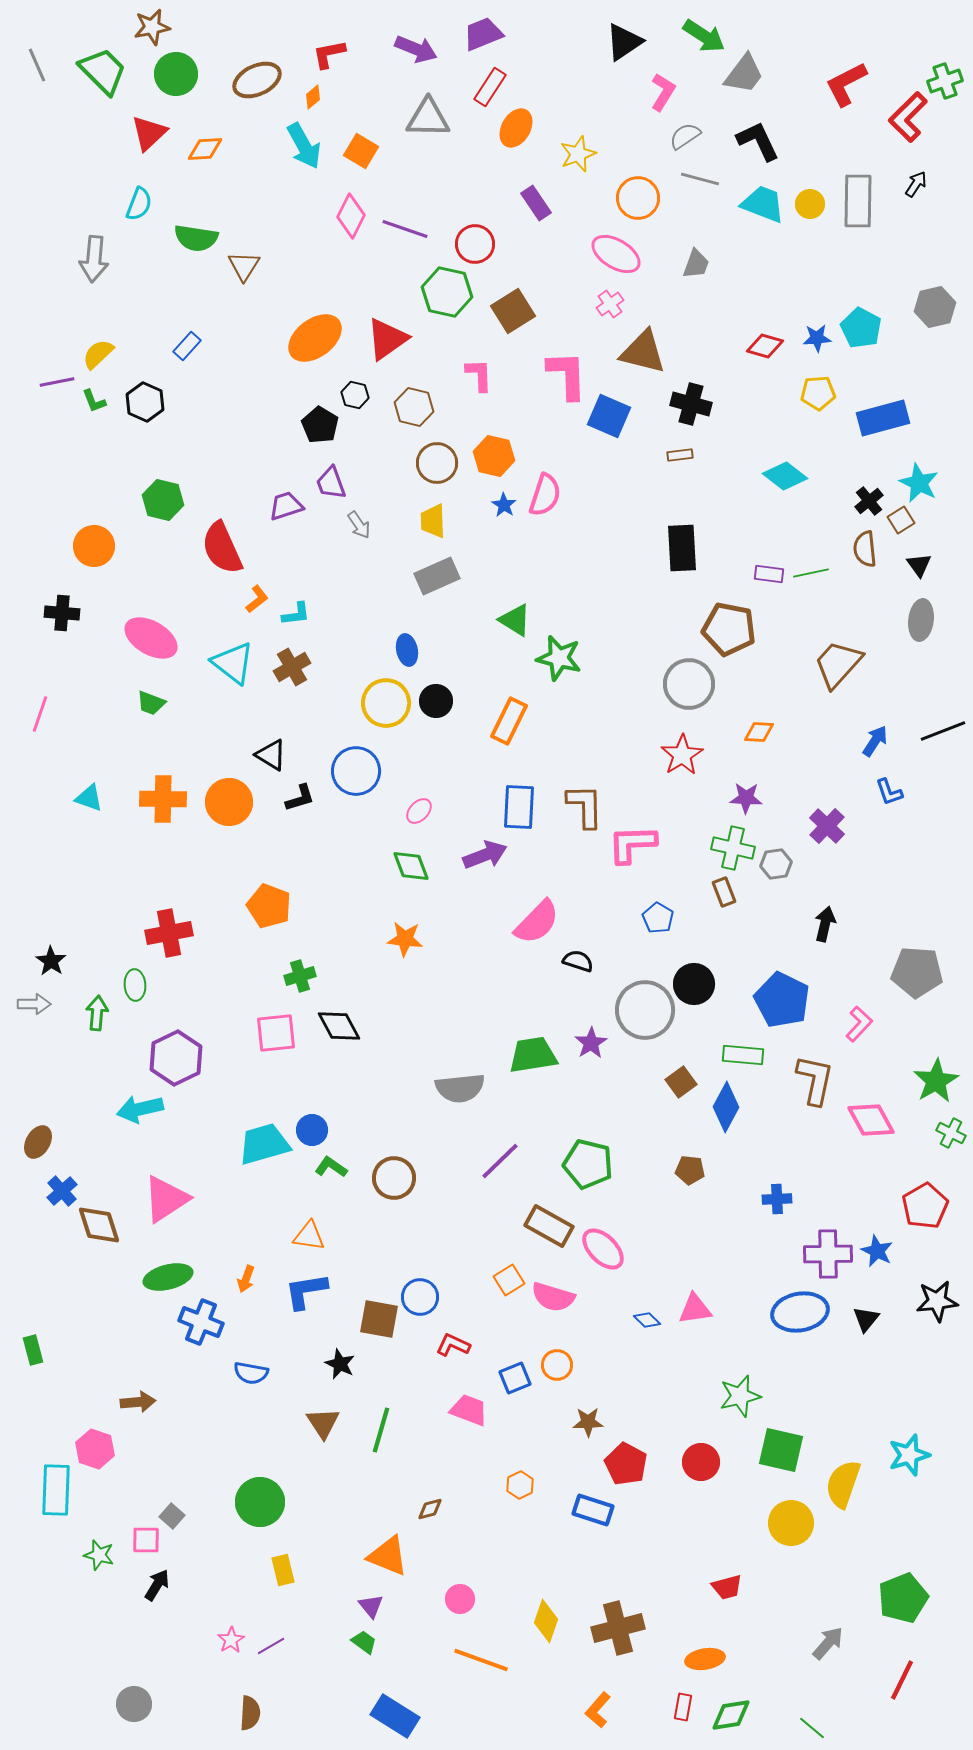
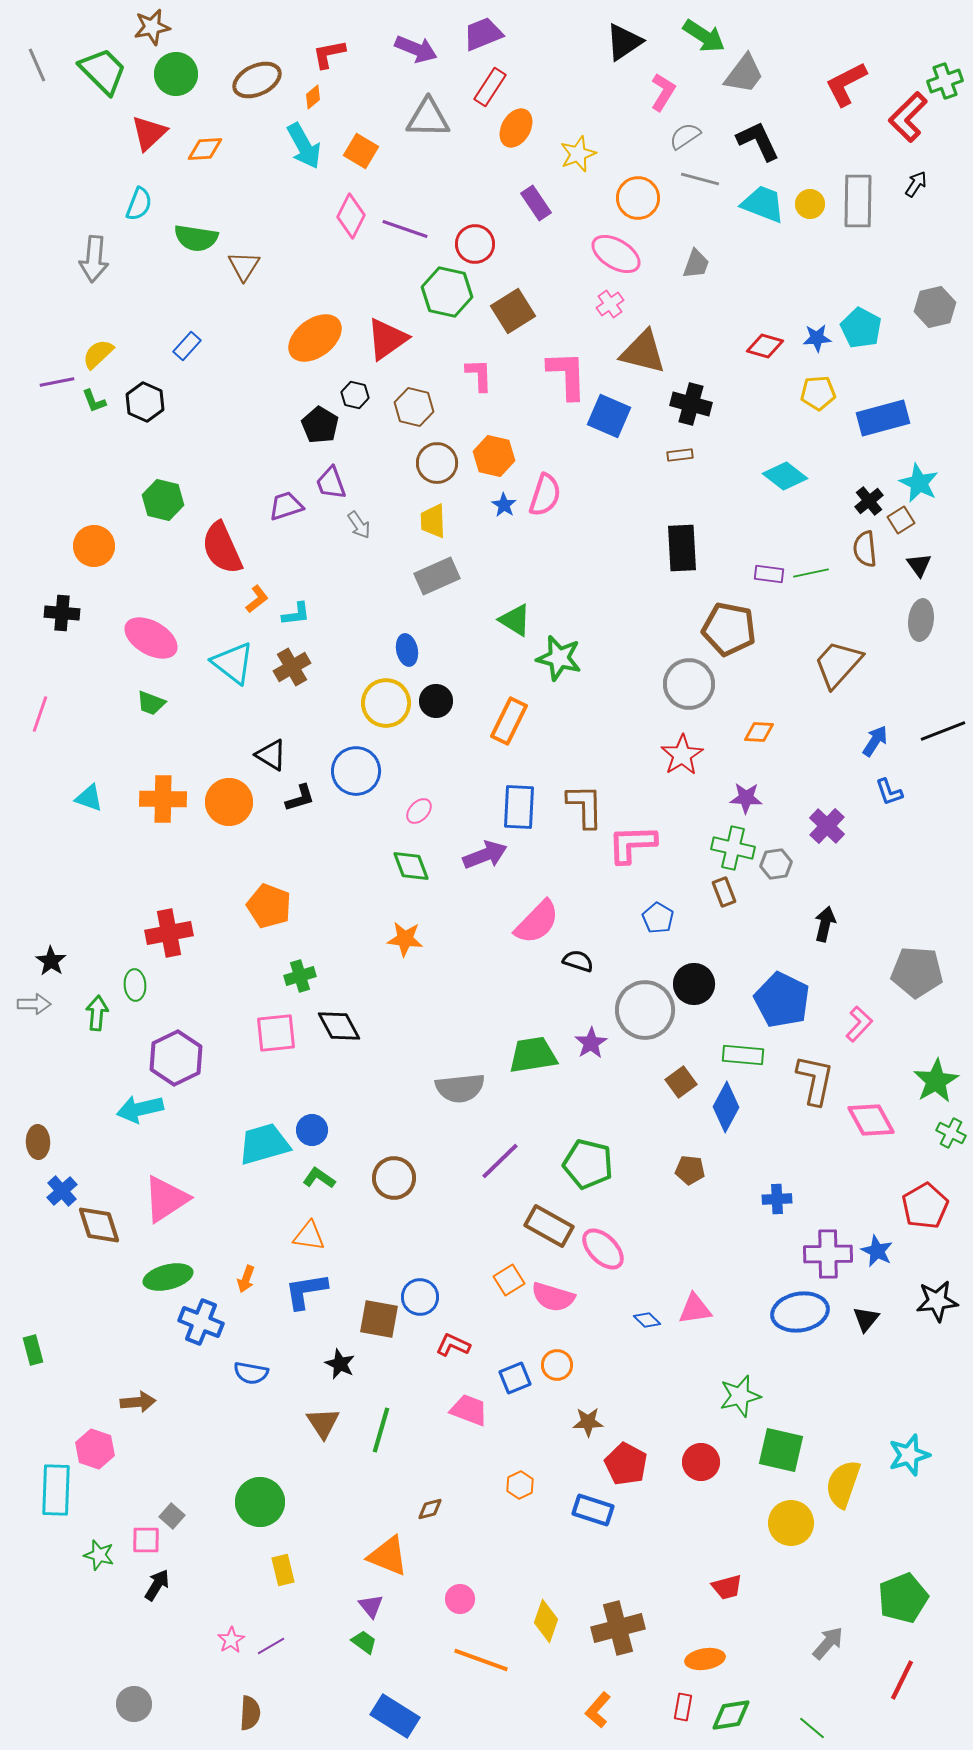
brown ellipse at (38, 1142): rotated 32 degrees counterclockwise
green L-shape at (331, 1167): moved 12 px left, 11 px down
